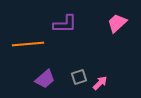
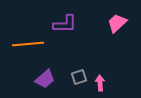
pink arrow: rotated 49 degrees counterclockwise
